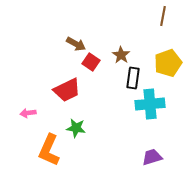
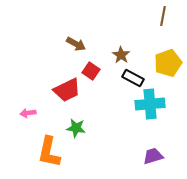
red square: moved 9 px down
black rectangle: rotated 70 degrees counterclockwise
orange L-shape: moved 2 px down; rotated 12 degrees counterclockwise
purple trapezoid: moved 1 px right, 1 px up
